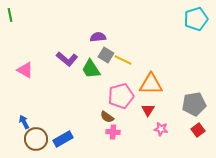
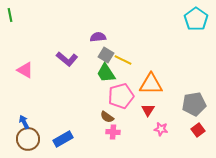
cyan pentagon: rotated 20 degrees counterclockwise
green trapezoid: moved 15 px right, 4 px down
brown circle: moved 8 px left
